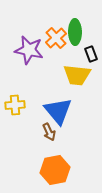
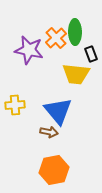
yellow trapezoid: moved 1 px left, 1 px up
brown arrow: rotated 54 degrees counterclockwise
orange hexagon: moved 1 px left
